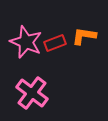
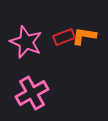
red rectangle: moved 9 px right, 6 px up
pink cross: rotated 24 degrees clockwise
